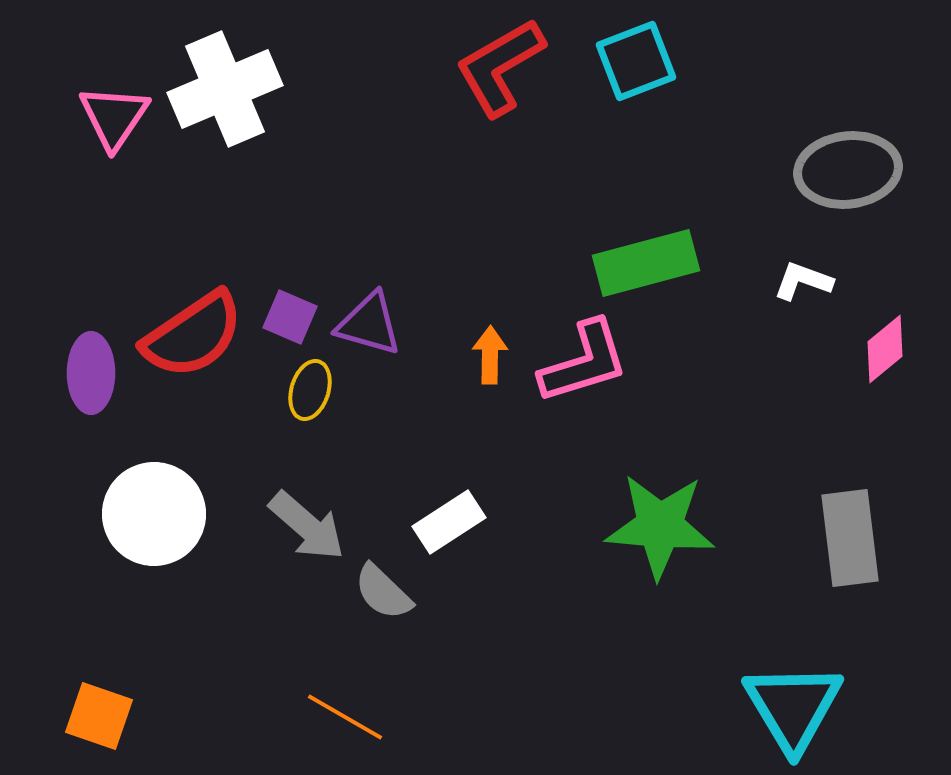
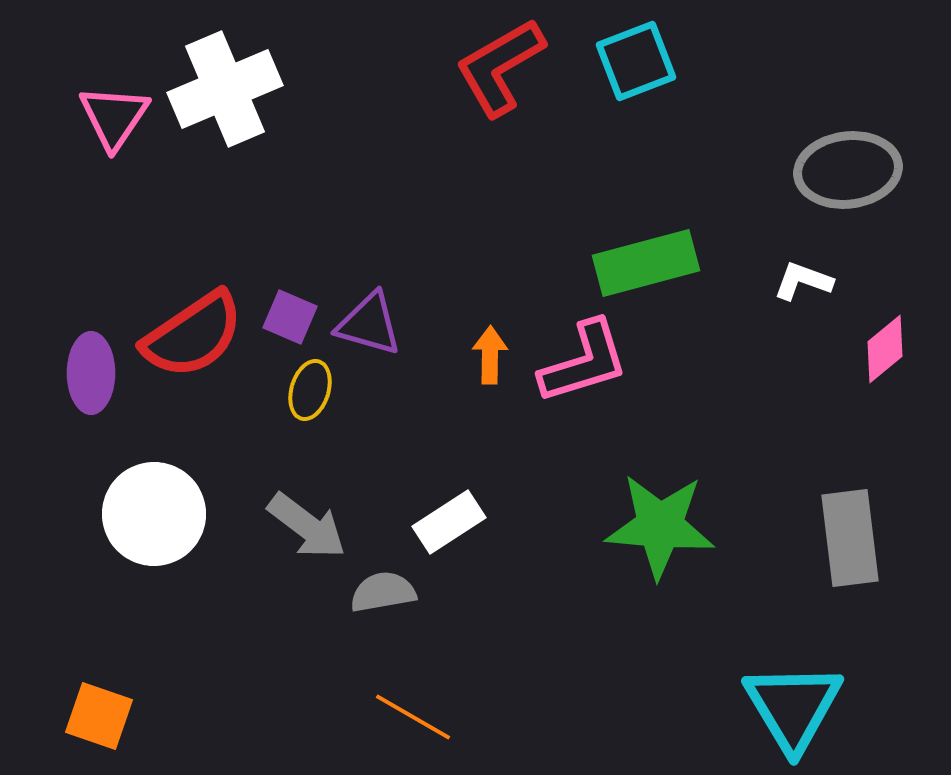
gray arrow: rotated 4 degrees counterclockwise
gray semicircle: rotated 126 degrees clockwise
orange line: moved 68 px right
